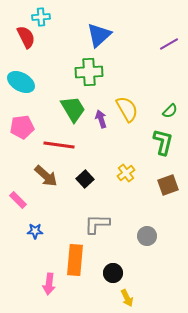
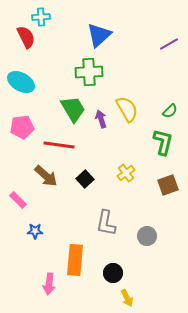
gray L-shape: moved 9 px right, 1 px up; rotated 80 degrees counterclockwise
